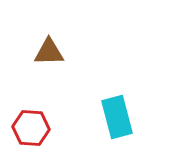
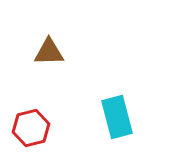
red hexagon: rotated 18 degrees counterclockwise
